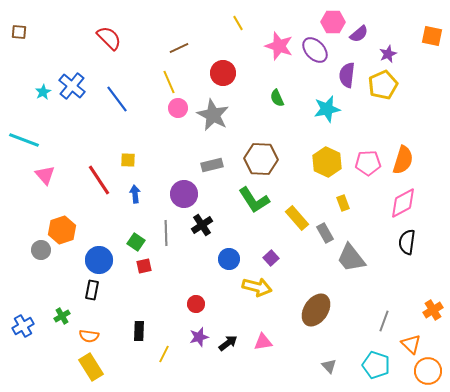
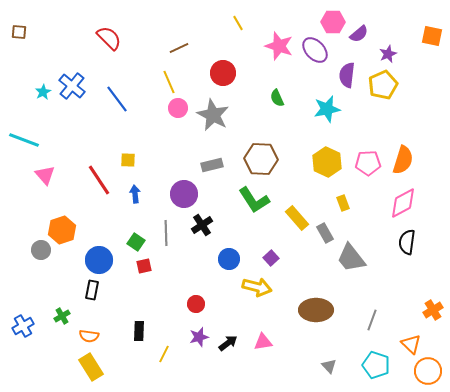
brown ellipse at (316, 310): rotated 56 degrees clockwise
gray line at (384, 321): moved 12 px left, 1 px up
